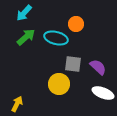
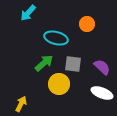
cyan arrow: moved 4 px right
orange circle: moved 11 px right
green arrow: moved 18 px right, 26 px down
purple semicircle: moved 4 px right
white ellipse: moved 1 px left
yellow arrow: moved 4 px right
